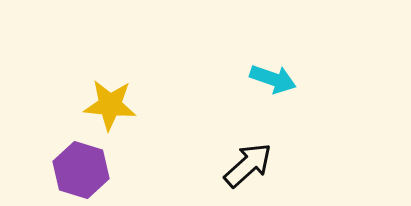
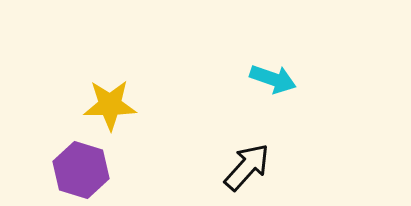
yellow star: rotated 6 degrees counterclockwise
black arrow: moved 1 px left, 2 px down; rotated 6 degrees counterclockwise
